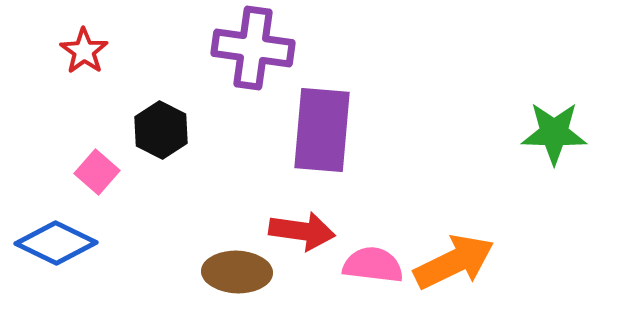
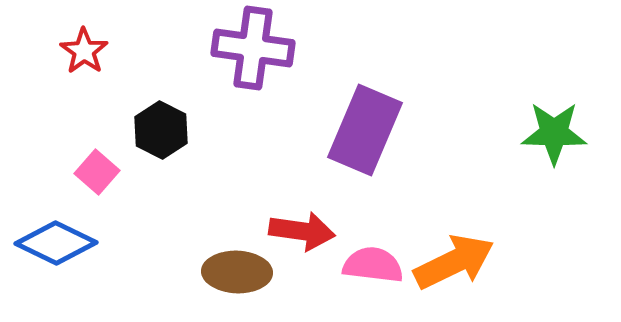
purple rectangle: moved 43 px right; rotated 18 degrees clockwise
